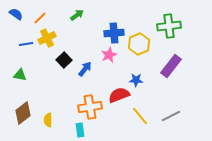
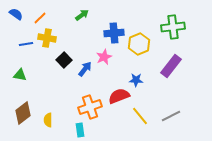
green arrow: moved 5 px right
green cross: moved 4 px right, 1 px down
yellow cross: rotated 36 degrees clockwise
pink star: moved 5 px left, 2 px down
red semicircle: moved 1 px down
orange cross: rotated 10 degrees counterclockwise
